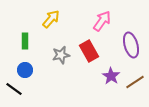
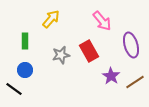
pink arrow: rotated 105 degrees clockwise
